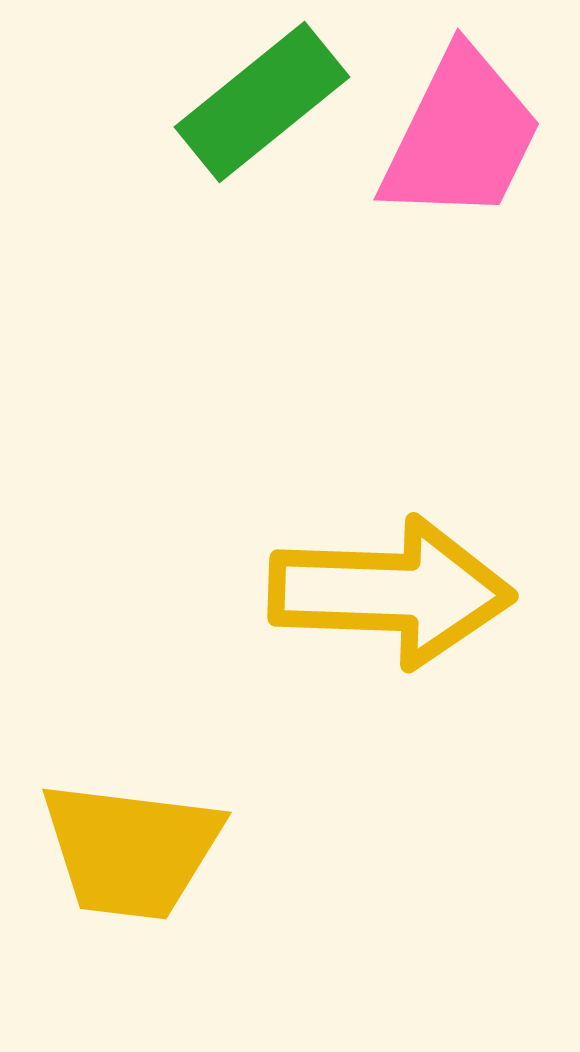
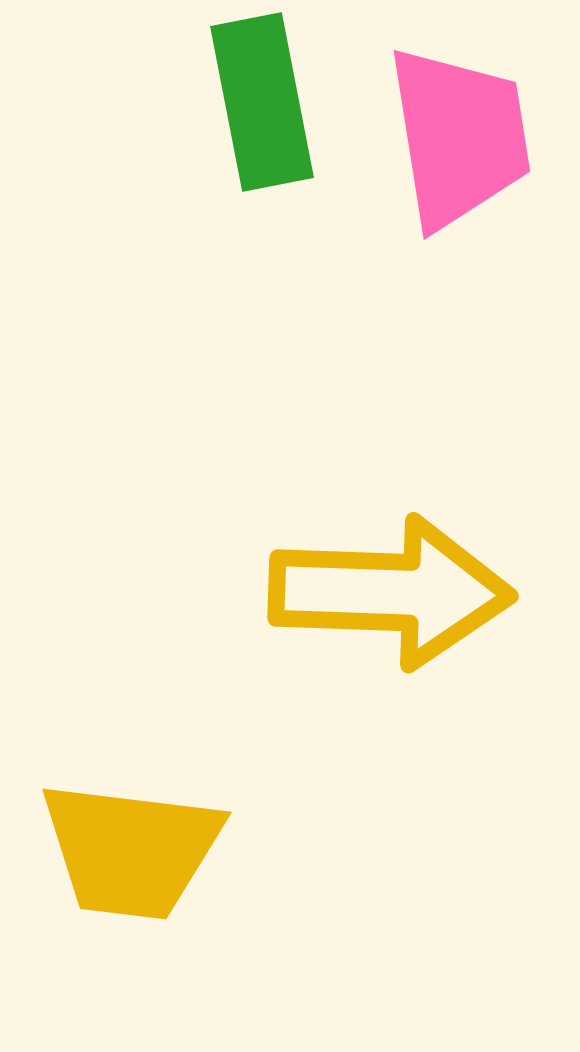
green rectangle: rotated 62 degrees counterclockwise
pink trapezoid: moved 2 px left, 1 px down; rotated 35 degrees counterclockwise
